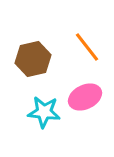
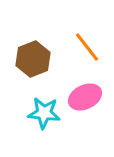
brown hexagon: rotated 8 degrees counterclockwise
cyan star: moved 1 px down
